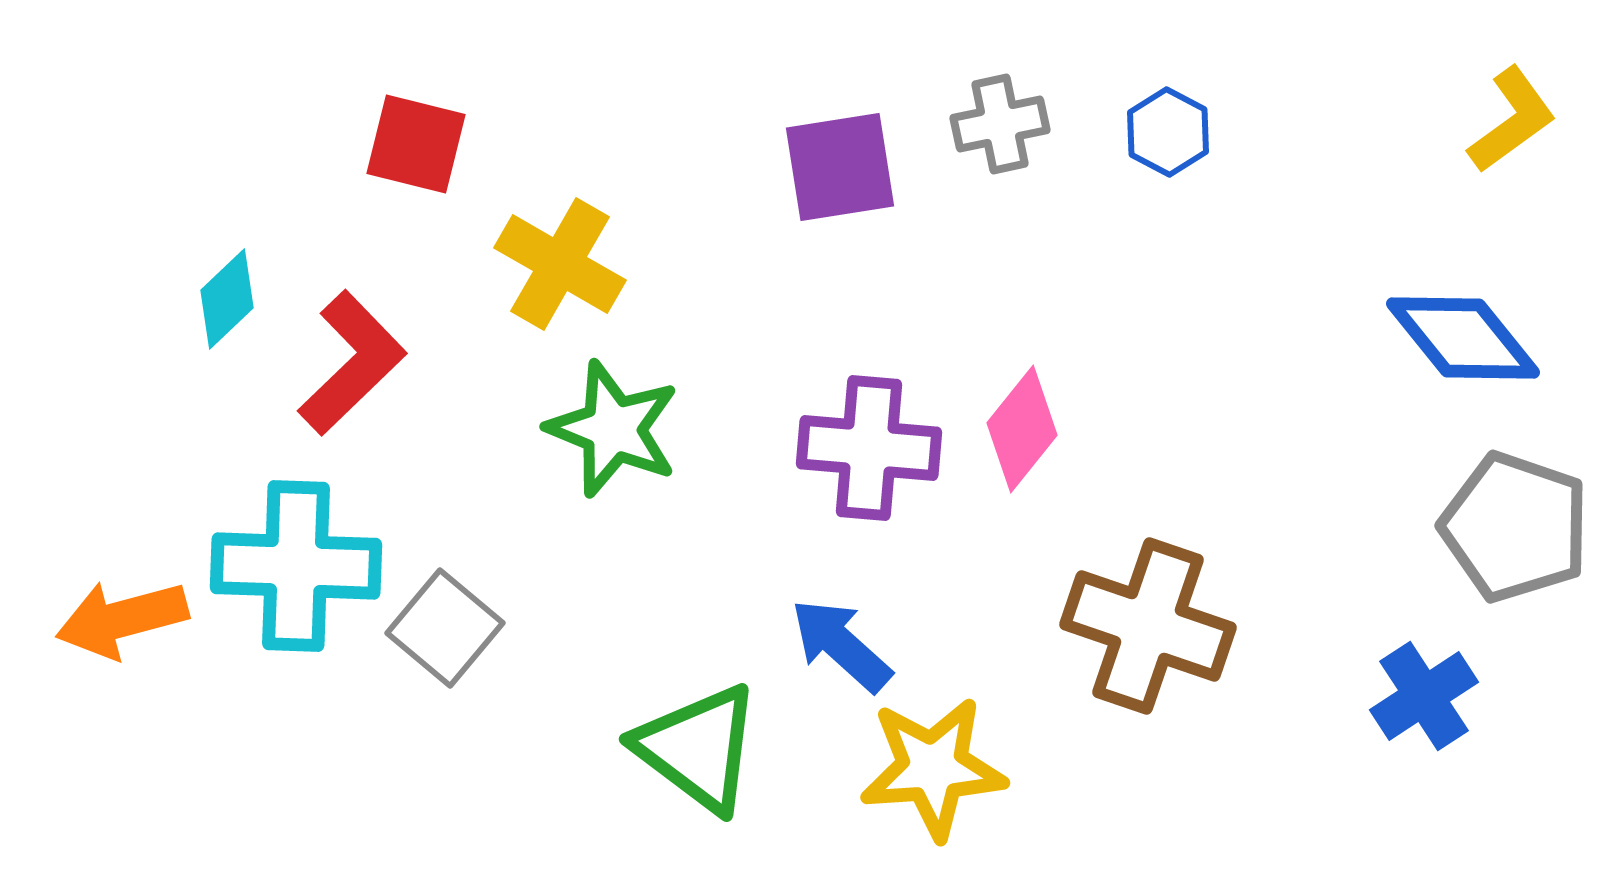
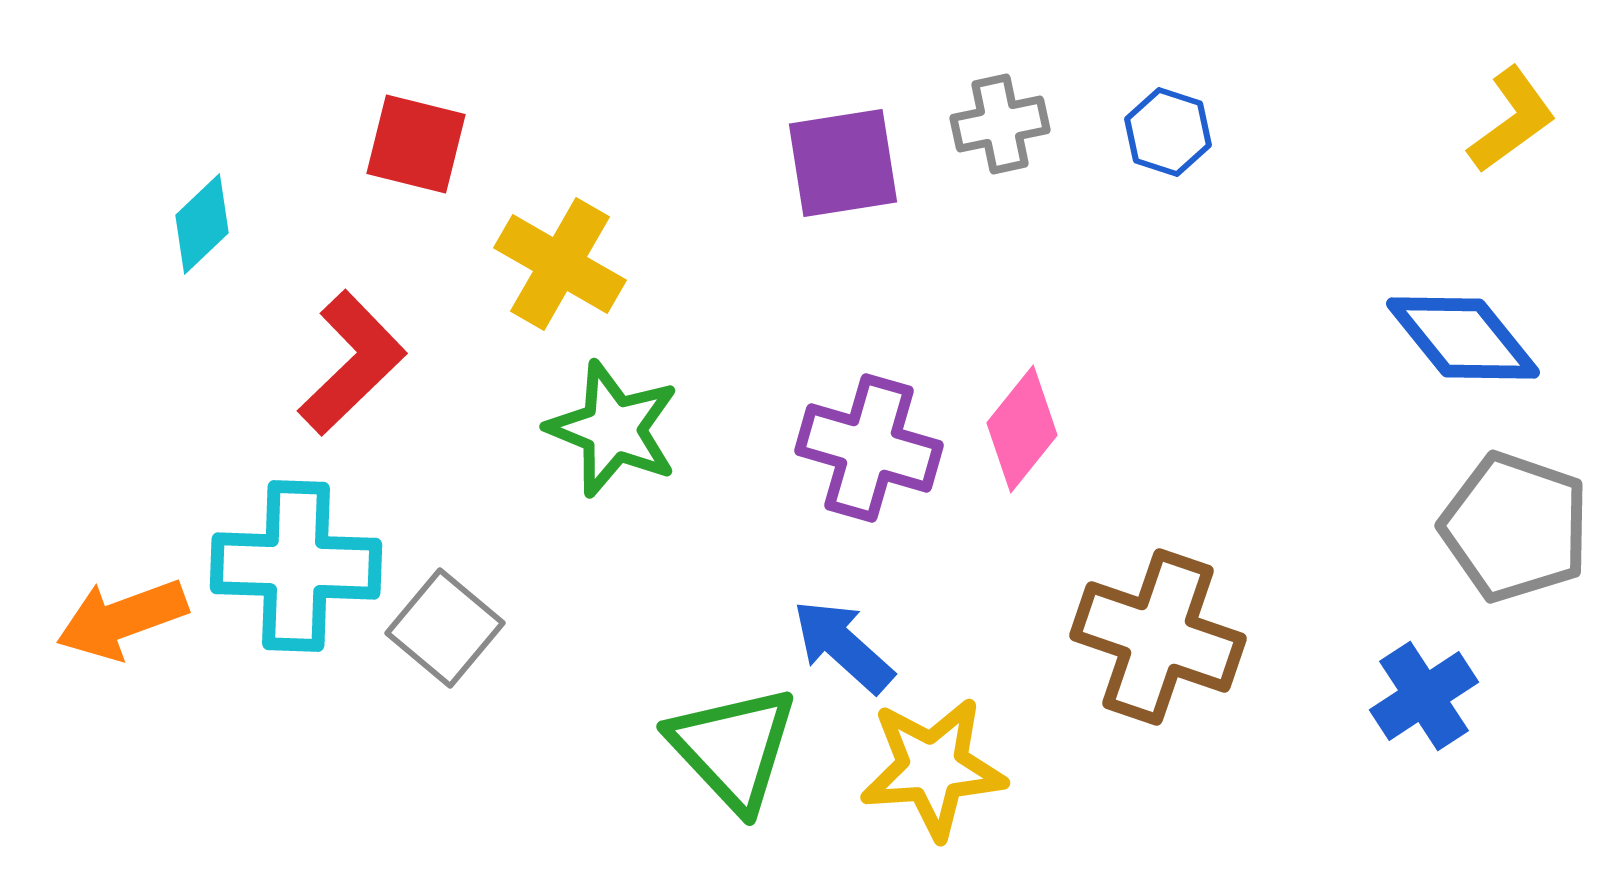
blue hexagon: rotated 10 degrees counterclockwise
purple square: moved 3 px right, 4 px up
cyan diamond: moved 25 px left, 75 px up
purple cross: rotated 11 degrees clockwise
orange arrow: rotated 5 degrees counterclockwise
brown cross: moved 10 px right, 11 px down
blue arrow: moved 2 px right, 1 px down
green triangle: moved 35 px right; rotated 10 degrees clockwise
